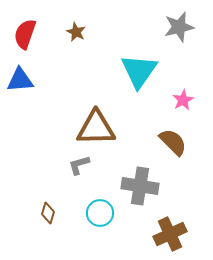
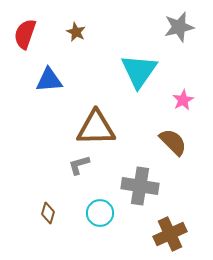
blue triangle: moved 29 px right
